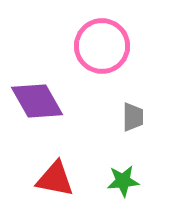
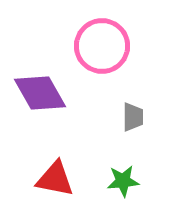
purple diamond: moved 3 px right, 8 px up
